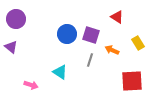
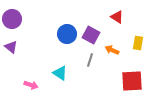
purple circle: moved 4 px left
purple square: rotated 12 degrees clockwise
yellow rectangle: rotated 40 degrees clockwise
cyan triangle: moved 1 px down
